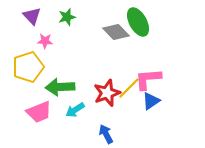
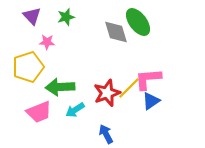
green star: moved 1 px left
green ellipse: rotated 8 degrees counterclockwise
gray diamond: rotated 28 degrees clockwise
pink star: moved 2 px right, 1 px down
